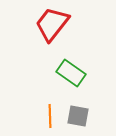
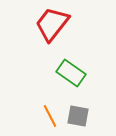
orange line: rotated 25 degrees counterclockwise
